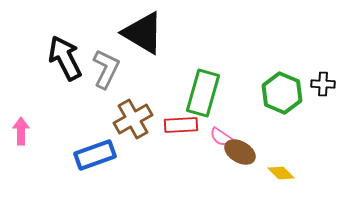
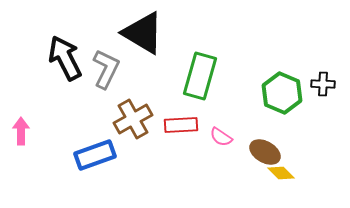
green rectangle: moved 3 px left, 17 px up
brown ellipse: moved 25 px right
